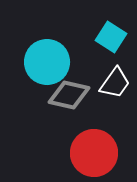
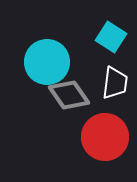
white trapezoid: rotated 28 degrees counterclockwise
gray diamond: rotated 42 degrees clockwise
red circle: moved 11 px right, 16 px up
